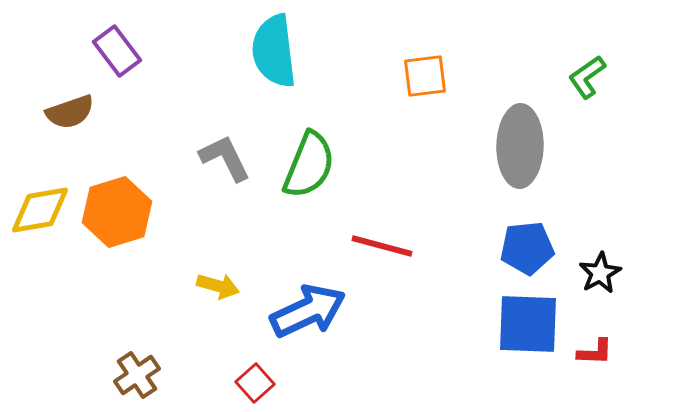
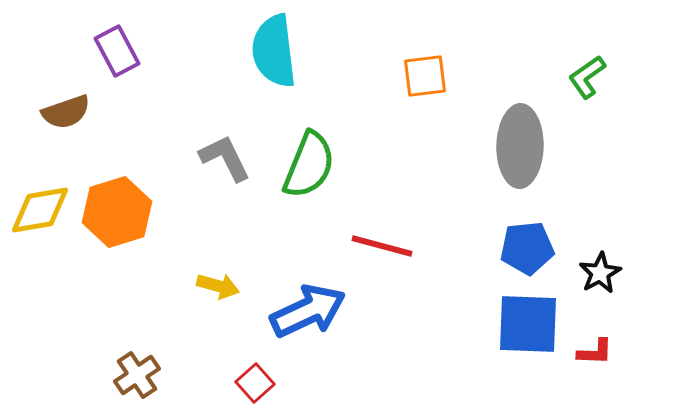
purple rectangle: rotated 9 degrees clockwise
brown semicircle: moved 4 px left
